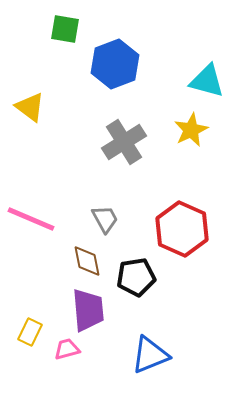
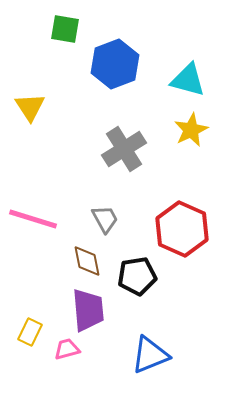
cyan triangle: moved 19 px left, 1 px up
yellow triangle: rotated 20 degrees clockwise
gray cross: moved 7 px down
pink line: moved 2 px right; rotated 6 degrees counterclockwise
black pentagon: moved 1 px right, 1 px up
